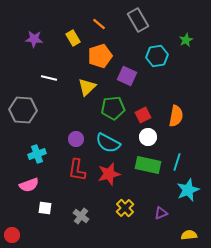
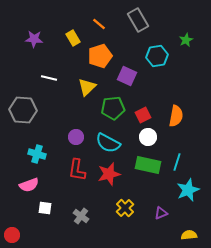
purple circle: moved 2 px up
cyan cross: rotated 36 degrees clockwise
